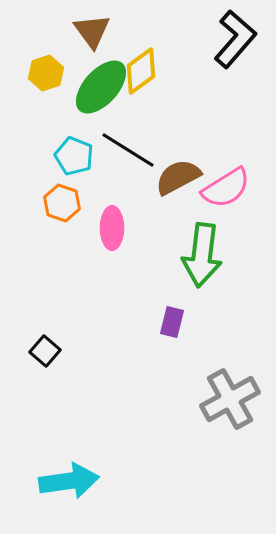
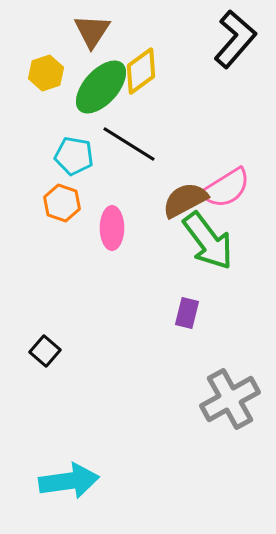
brown triangle: rotated 9 degrees clockwise
black line: moved 1 px right, 6 px up
cyan pentagon: rotated 12 degrees counterclockwise
brown semicircle: moved 7 px right, 23 px down
green arrow: moved 6 px right, 14 px up; rotated 44 degrees counterclockwise
purple rectangle: moved 15 px right, 9 px up
